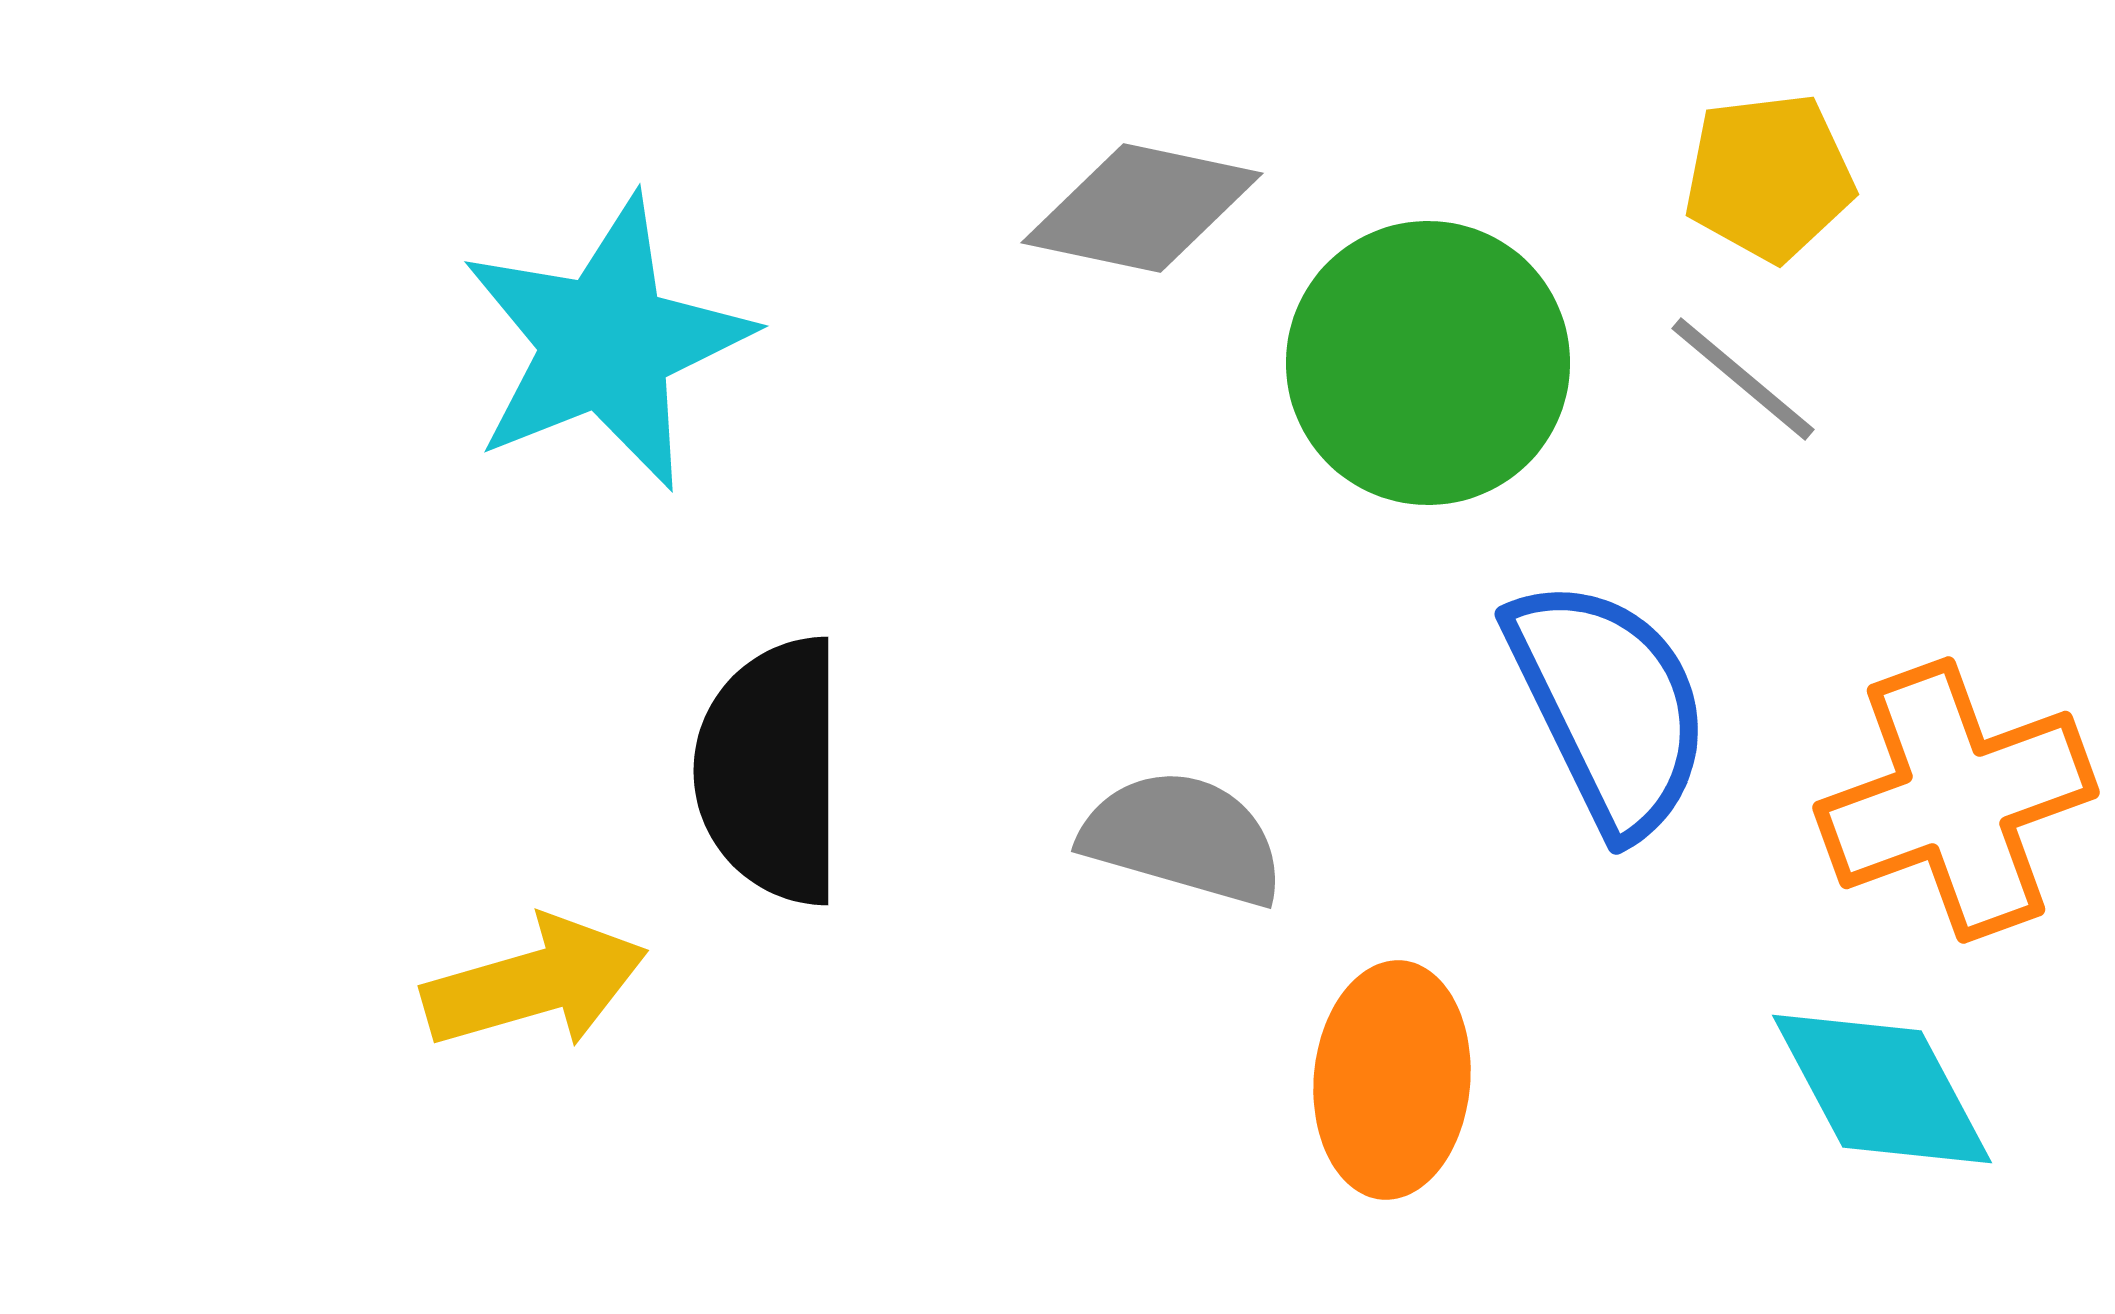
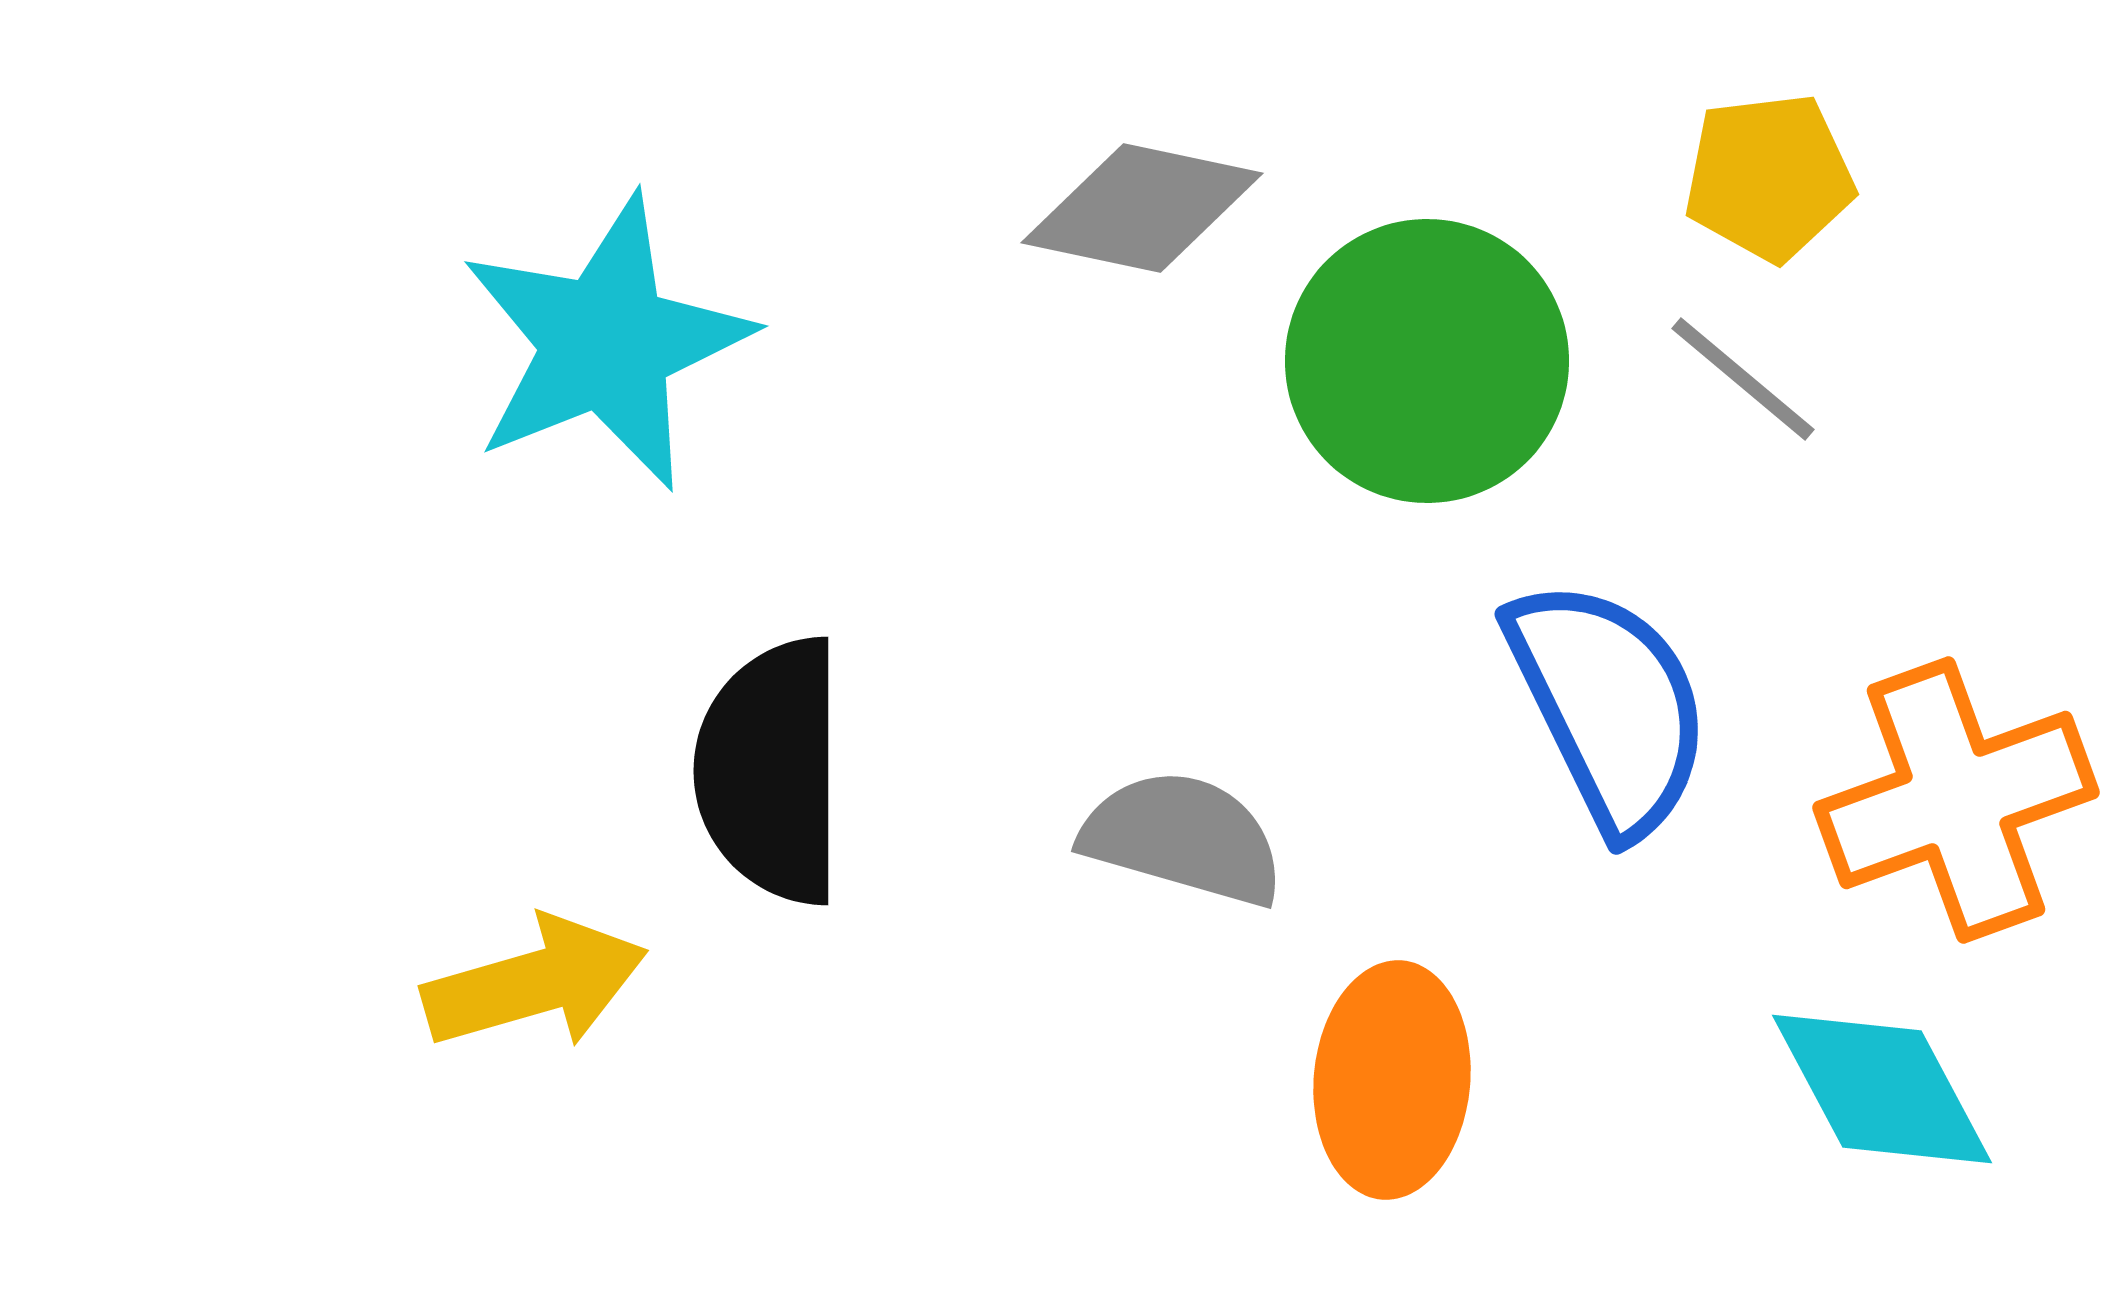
green circle: moved 1 px left, 2 px up
